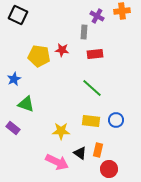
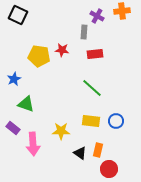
blue circle: moved 1 px down
pink arrow: moved 24 px left, 18 px up; rotated 60 degrees clockwise
